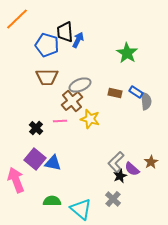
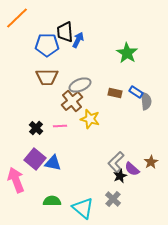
orange line: moved 1 px up
blue pentagon: rotated 15 degrees counterclockwise
pink line: moved 5 px down
cyan triangle: moved 2 px right, 1 px up
